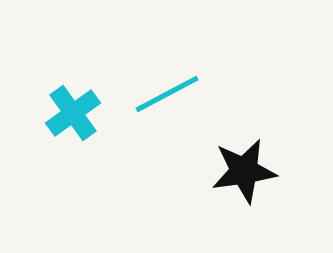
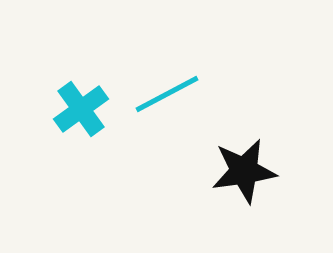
cyan cross: moved 8 px right, 4 px up
